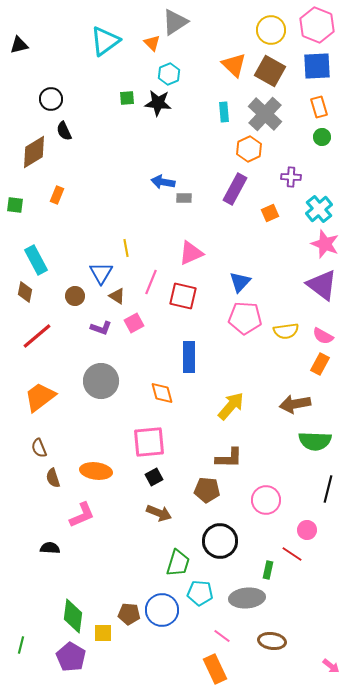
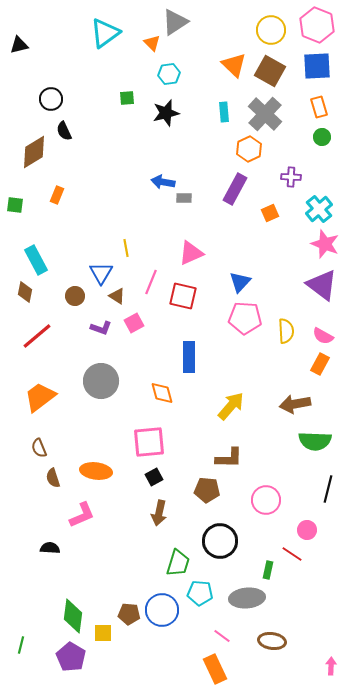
cyan triangle at (105, 41): moved 8 px up
cyan hexagon at (169, 74): rotated 15 degrees clockwise
black star at (158, 103): moved 8 px right, 10 px down; rotated 20 degrees counterclockwise
yellow semicircle at (286, 331): rotated 85 degrees counterclockwise
brown arrow at (159, 513): rotated 80 degrees clockwise
pink arrow at (331, 666): rotated 126 degrees counterclockwise
